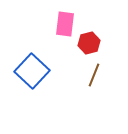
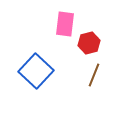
blue square: moved 4 px right
